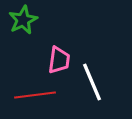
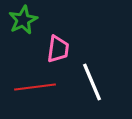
pink trapezoid: moved 1 px left, 11 px up
red line: moved 8 px up
